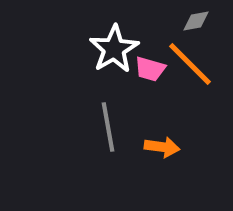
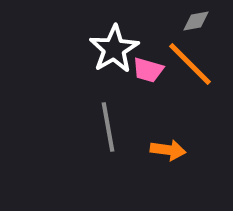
pink trapezoid: moved 2 px left, 1 px down
orange arrow: moved 6 px right, 3 px down
